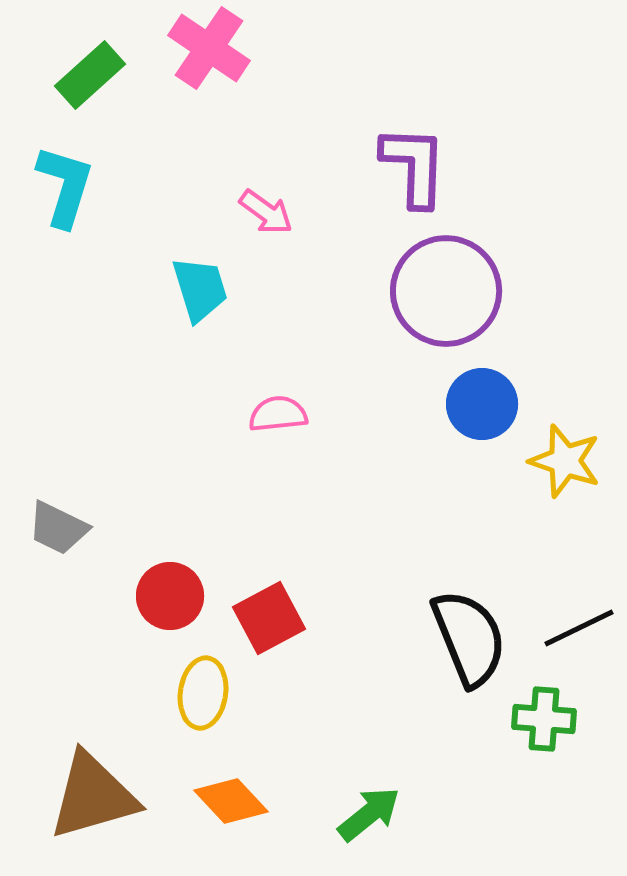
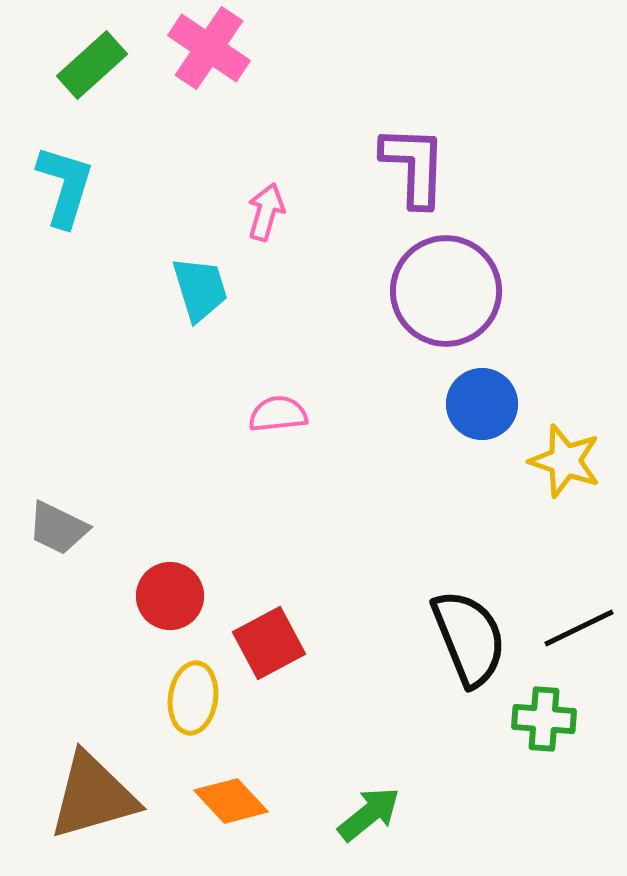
green rectangle: moved 2 px right, 10 px up
pink arrow: rotated 110 degrees counterclockwise
red square: moved 25 px down
yellow ellipse: moved 10 px left, 5 px down
